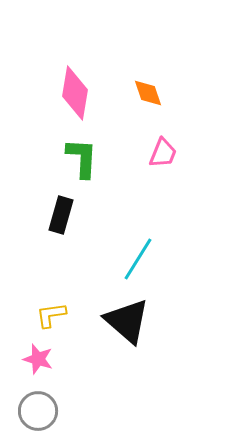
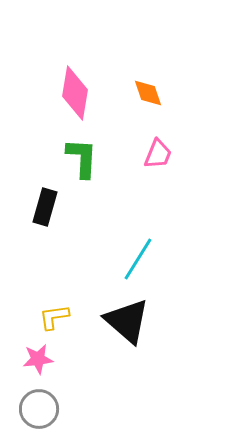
pink trapezoid: moved 5 px left, 1 px down
black rectangle: moved 16 px left, 8 px up
yellow L-shape: moved 3 px right, 2 px down
pink star: rotated 24 degrees counterclockwise
gray circle: moved 1 px right, 2 px up
